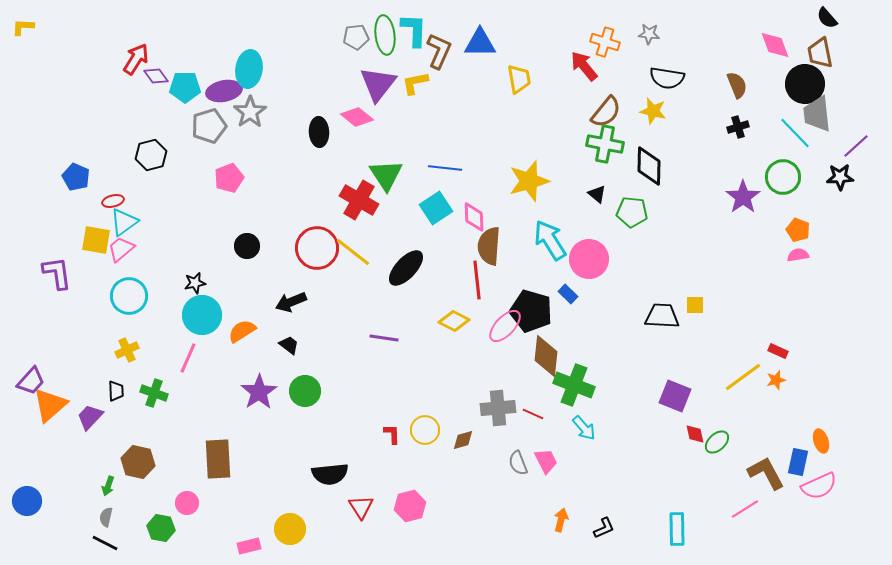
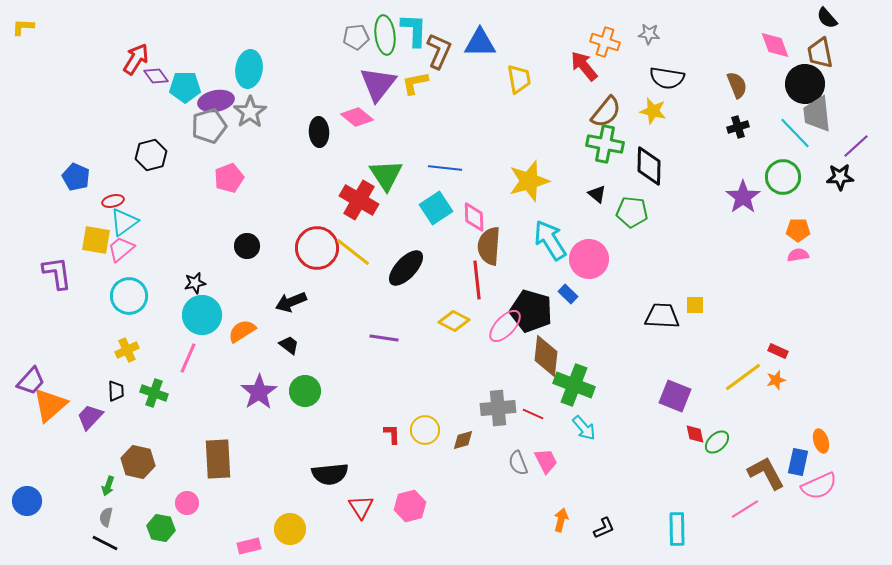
purple ellipse at (224, 91): moved 8 px left, 10 px down
orange pentagon at (798, 230): rotated 20 degrees counterclockwise
